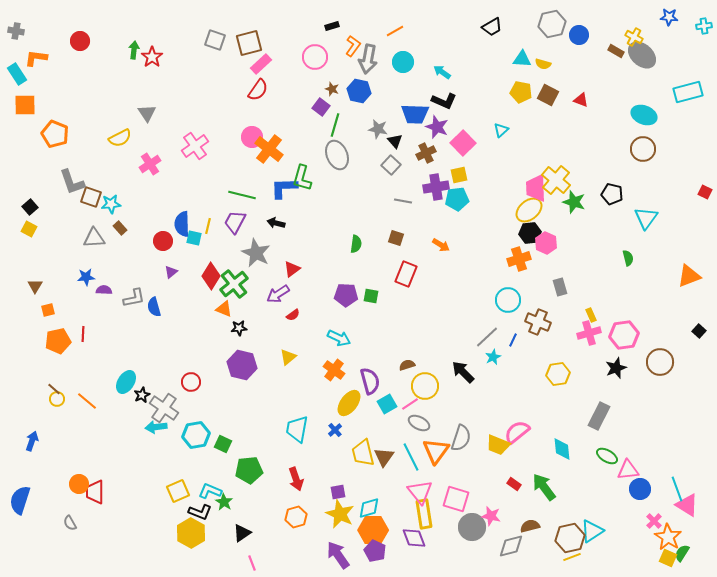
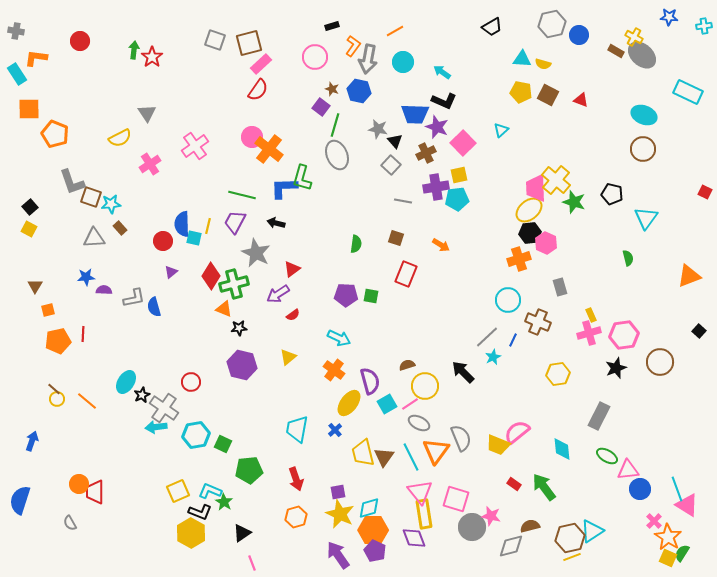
cyan rectangle at (688, 92): rotated 40 degrees clockwise
orange square at (25, 105): moved 4 px right, 4 px down
green cross at (234, 284): rotated 24 degrees clockwise
gray semicircle at (461, 438): rotated 40 degrees counterclockwise
